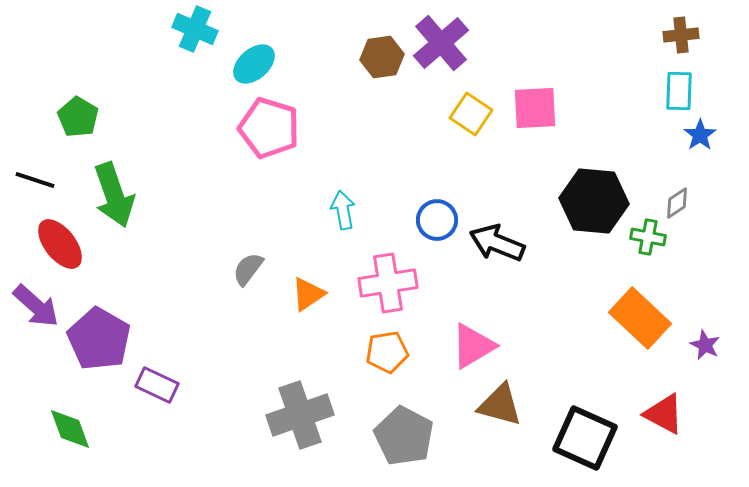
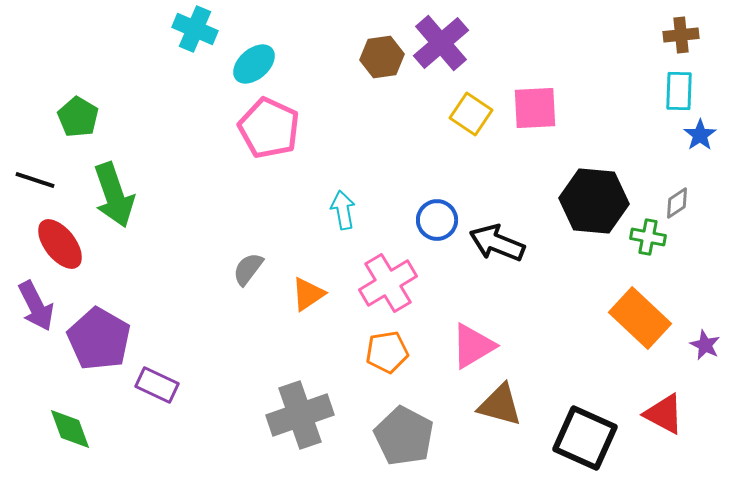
pink pentagon: rotated 8 degrees clockwise
pink cross: rotated 22 degrees counterclockwise
purple arrow: rotated 21 degrees clockwise
